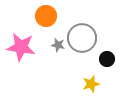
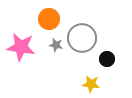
orange circle: moved 3 px right, 3 px down
gray star: moved 2 px left
yellow star: rotated 24 degrees clockwise
